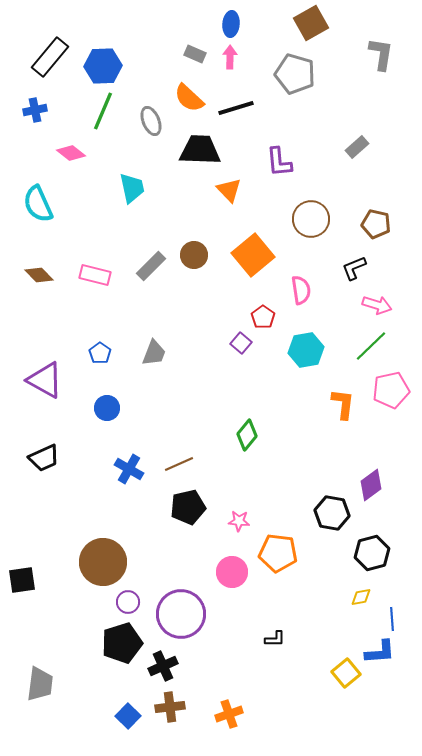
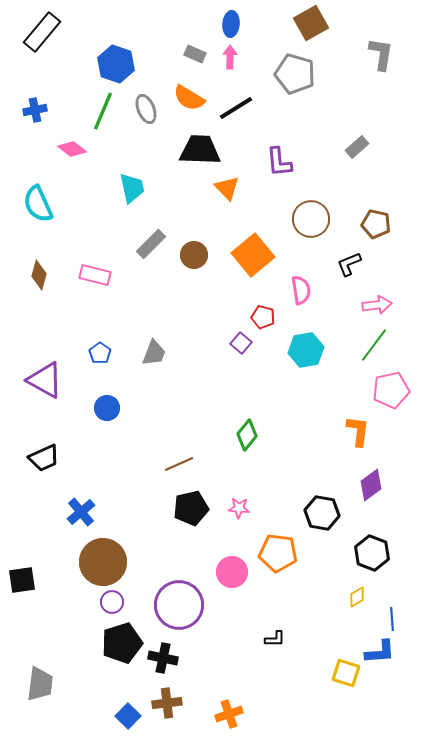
black rectangle at (50, 57): moved 8 px left, 25 px up
blue hexagon at (103, 66): moved 13 px right, 2 px up; rotated 21 degrees clockwise
orange semicircle at (189, 98): rotated 12 degrees counterclockwise
black line at (236, 108): rotated 15 degrees counterclockwise
gray ellipse at (151, 121): moved 5 px left, 12 px up
pink diamond at (71, 153): moved 1 px right, 4 px up
orange triangle at (229, 190): moved 2 px left, 2 px up
gray rectangle at (151, 266): moved 22 px up
black L-shape at (354, 268): moved 5 px left, 4 px up
brown diamond at (39, 275): rotated 60 degrees clockwise
pink arrow at (377, 305): rotated 24 degrees counterclockwise
red pentagon at (263, 317): rotated 20 degrees counterclockwise
green line at (371, 346): moved 3 px right, 1 px up; rotated 9 degrees counterclockwise
orange L-shape at (343, 404): moved 15 px right, 27 px down
blue cross at (129, 469): moved 48 px left, 43 px down; rotated 20 degrees clockwise
black pentagon at (188, 507): moved 3 px right, 1 px down
black hexagon at (332, 513): moved 10 px left
pink star at (239, 521): moved 13 px up
black hexagon at (372, 553): rotated 24 degrees counterclockwise
yellow diamond at (361, 597): moved 4 px left; rotated 20 degrees counterclockwise
purple circle at (128, 602): moved 16 px left
purple circle at (181, 614): moved 2 px left, 9 px up
black cross at (163, 666): moved 8 px up; rotated 36 degrees clockwise
yellow square at (346, 673): rotated 32 degrees counterclockwise
brown cross at (170, 707): moved 3 px left, 4 px up
